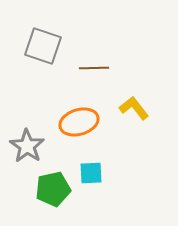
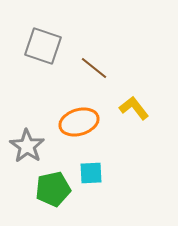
brown line: rotated 40 degrees clockwise
